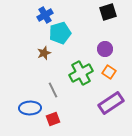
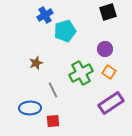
cyan pentagon: moved 5 px right, 2 px up
brown star: moved 8 px left, 10 px down
red square: moved 2 px down; rotated 16 degrees clockwise
